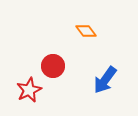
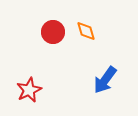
orange diamond: rotated 20 degrees clockwise
red circle: moved 34 px up
